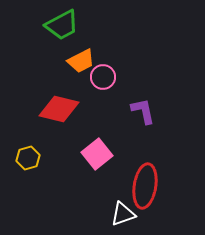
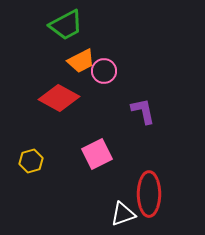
green trapezoid: moved 4 px right
pink circle: moved 1 px right, 6 px up
red diamond: moved 11 px up; rotated 15 degrees clockwise
pink square: rotated 12 degrees clockwise
yellow hexagon: moved 3 px right, 3 px down
red ellipse: moved 4 px right, 8 px down; rotated 9 degrees counterclockwise
